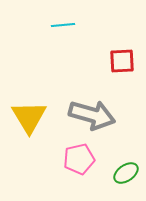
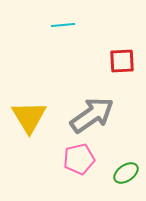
gray arrow: rotated 51 degrees counterclockwise
